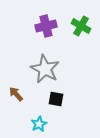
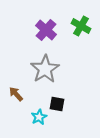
purple cross: moved 4 px down; rotated 35 degrees counterclockwise
gray star: rotated 12 degrees clockwise
black square: moved 1 px right, 5 px down
cyan star: moved 7 px up
